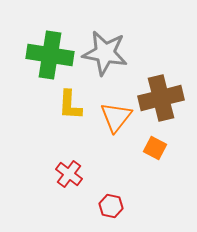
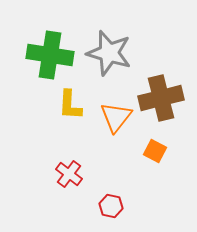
gray star: moved 4 px right; rotated 6 degrees clockwise
orange square: moved 3 px down
